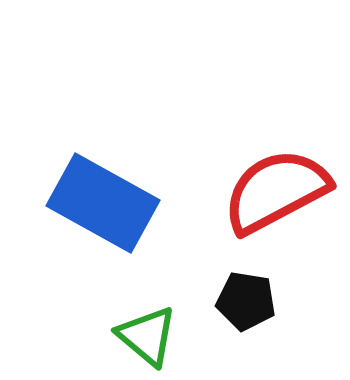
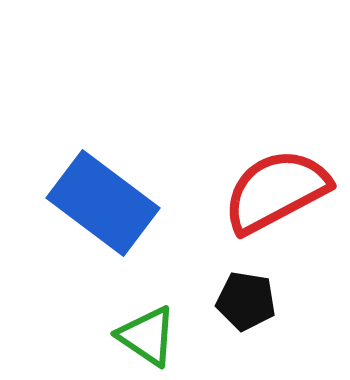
blue rectangle: rotated 8 degrees clockwise
green triangle: rotated 6 degrees counterclockwise
